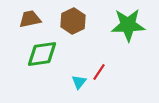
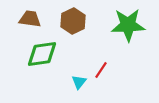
brown trapezoid: rotated 20 degrees clockwise
red line: moved 2 px right, 2 px up
